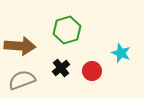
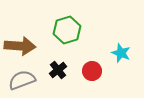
black cross: moved 3 px left, 2 px down
